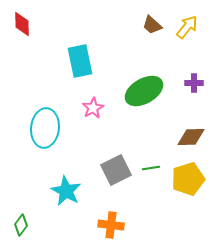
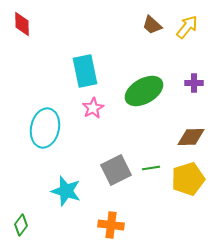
cyan rectangle: moved 5 px right, 10 px down
cyan ellipse: rotated 6 degrees clockwise
cyan star: rotated 12 degrees counterclockwise
